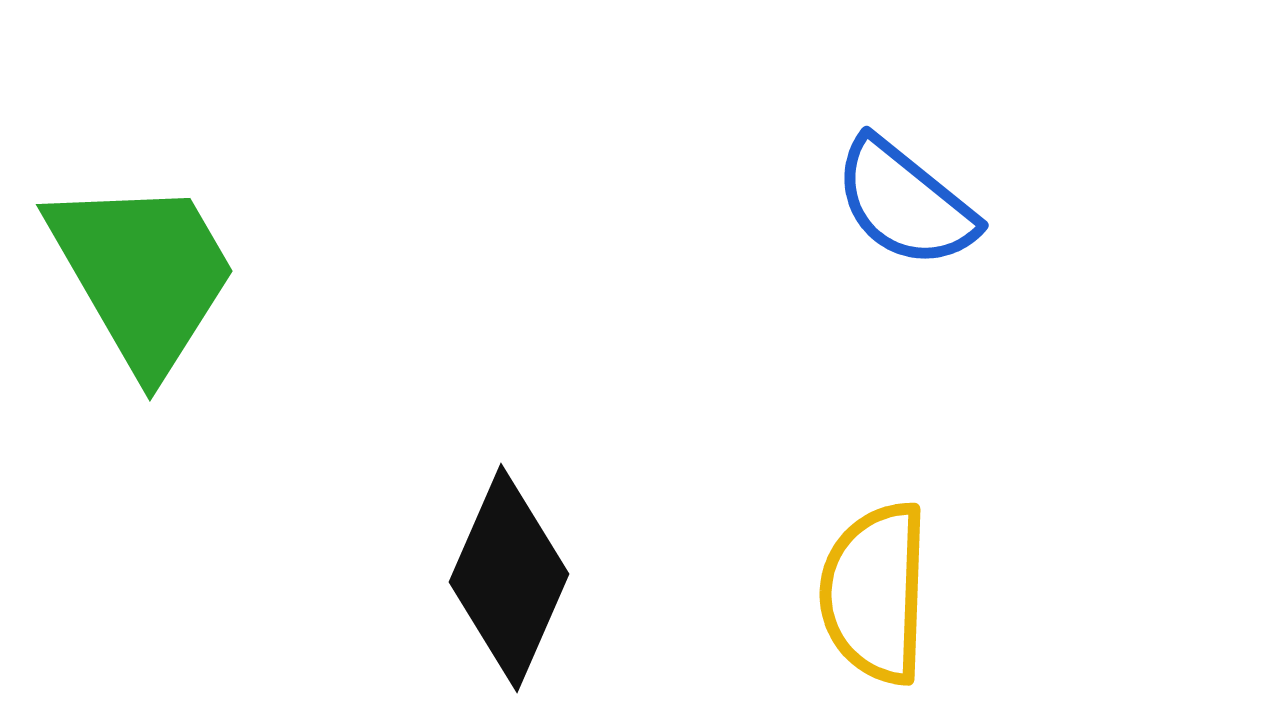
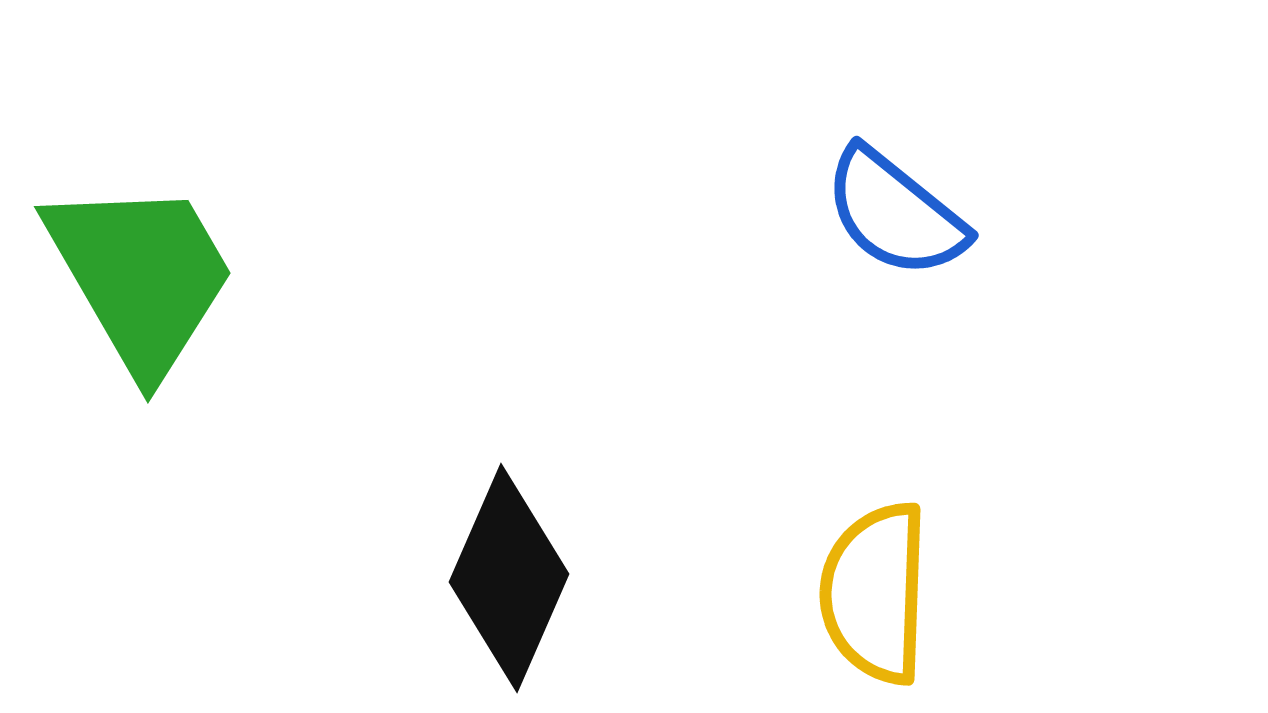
blue semicircle: moved 10 px left, 10 px down
green trapezoid: moved 2 px left, 2 px down
